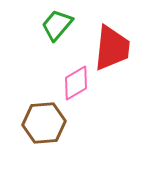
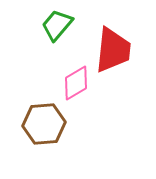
red trapezoid: moved 1 px right, 2 px down
brown hexagon: moved 1 px down
